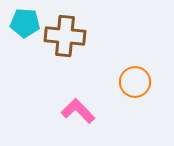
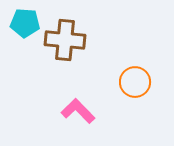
brown cross: moved 4 px down
